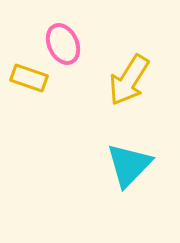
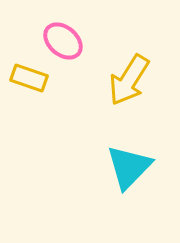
pink ellipse: moved 3 px up; rotated 24 degrees counterclockwise
cyan triangle: moved 2 px down
